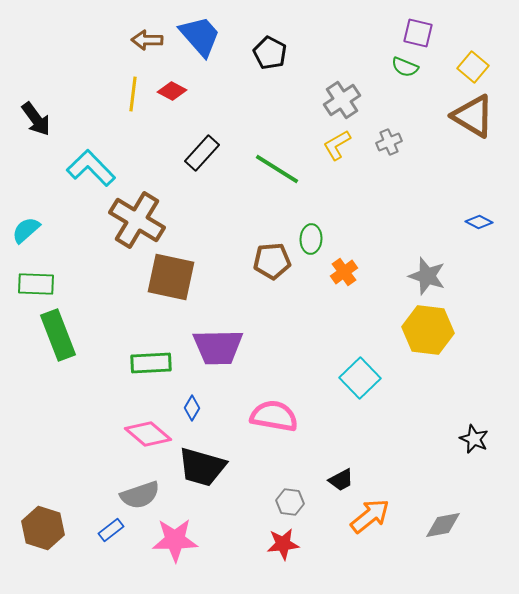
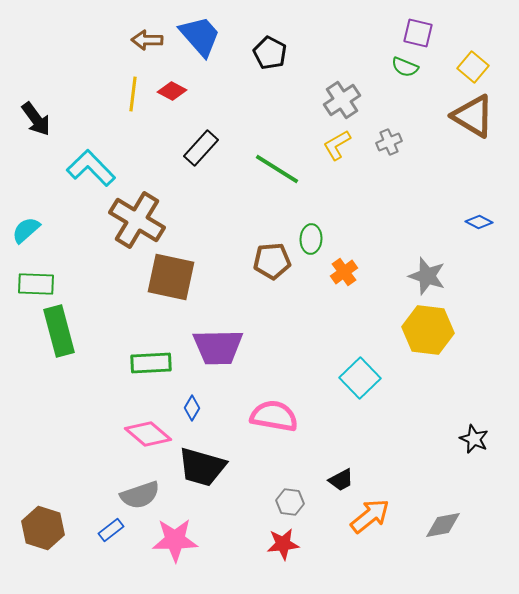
black rectangle at (202, 153): moved 1 px left, 5 px up
green rectangle at (58, 335): moved 1 px right, 4 px up; rotated 6 degrees clockwise
